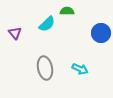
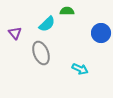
gray ellipse: moved 4 px left, 15 px up; rotated 10 degrees counterclockwise
